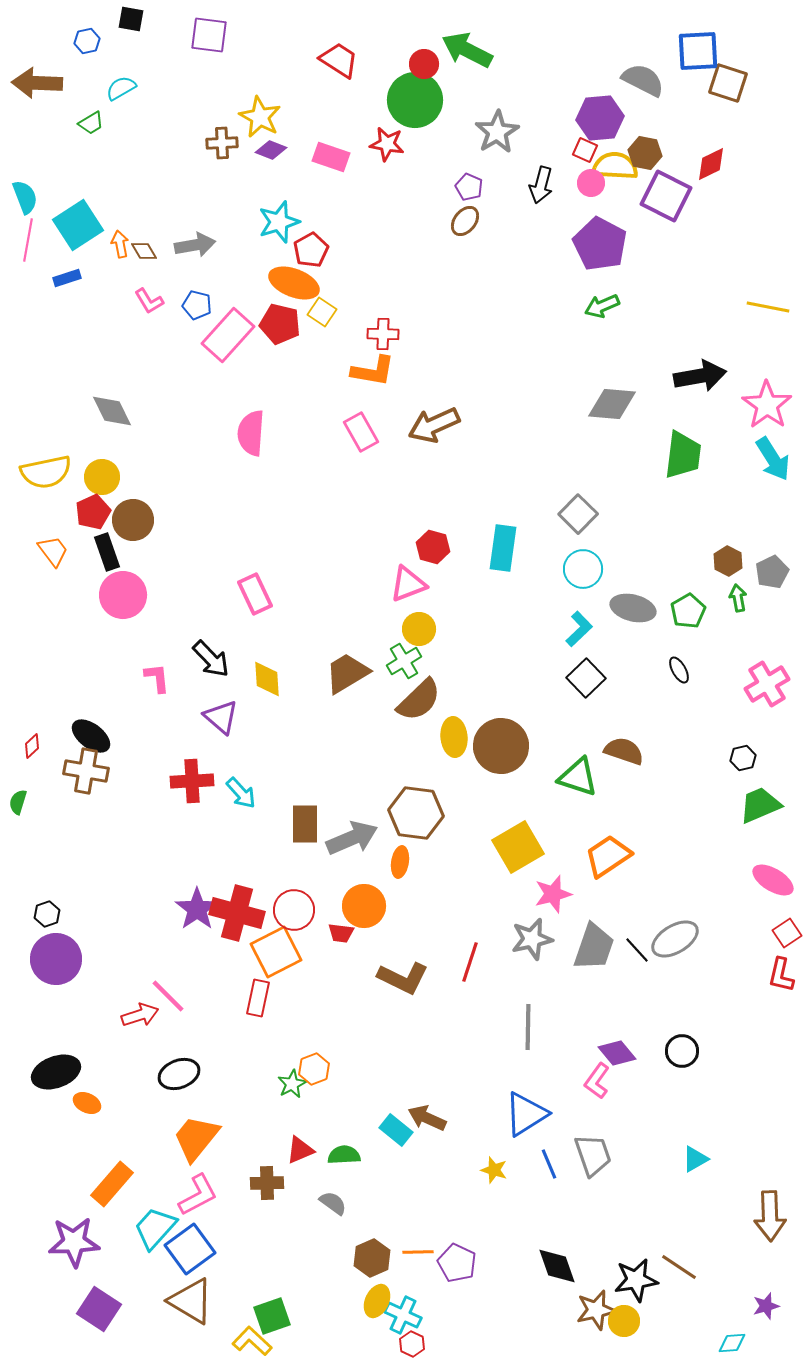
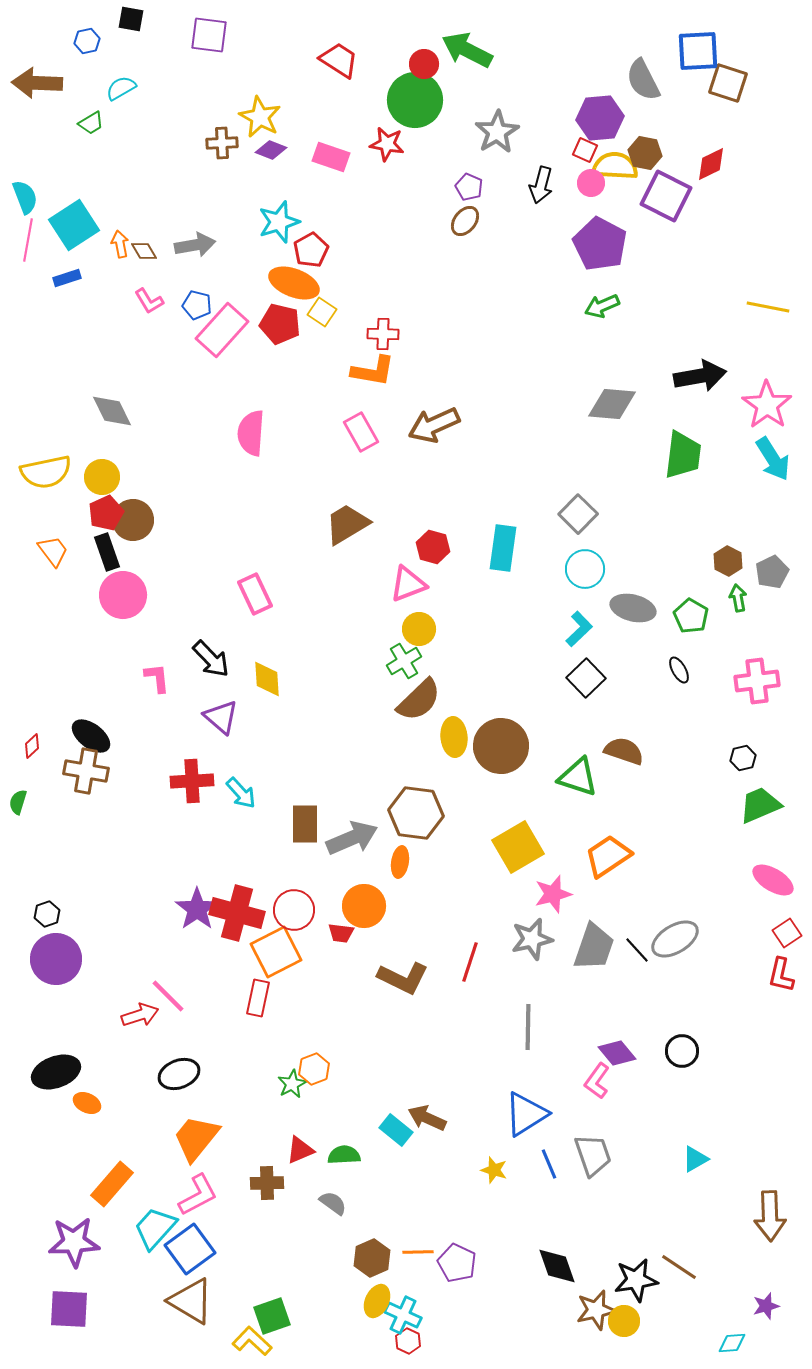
gray semicircle at (643, 80): rotated 144 degrees counterclockwise
cyan square at (78, 225): moved 4 px left
pink rectangle at (228, 335): moved 6 px left, 5 px up
red pentagon at (93, 512): moved 13 px right, 1 px down
cyan circle at (583, 569): moved 2 px right
green pentagon at (688, 611): moved 3 px right, 5 px down; rotated 12 degrees counterclockwise
brown trapezoid at (347, 673): moved 149 px up
pink cross at (767, 684): moved 10 px left, 3 px up; rotated 24 degrees clockwise
purple square at (99, 1309): moved 30 px left; rotated 30 degrees counterclockwise
red hexagon at (412, 1344): moved 4 px left, 3 px up
